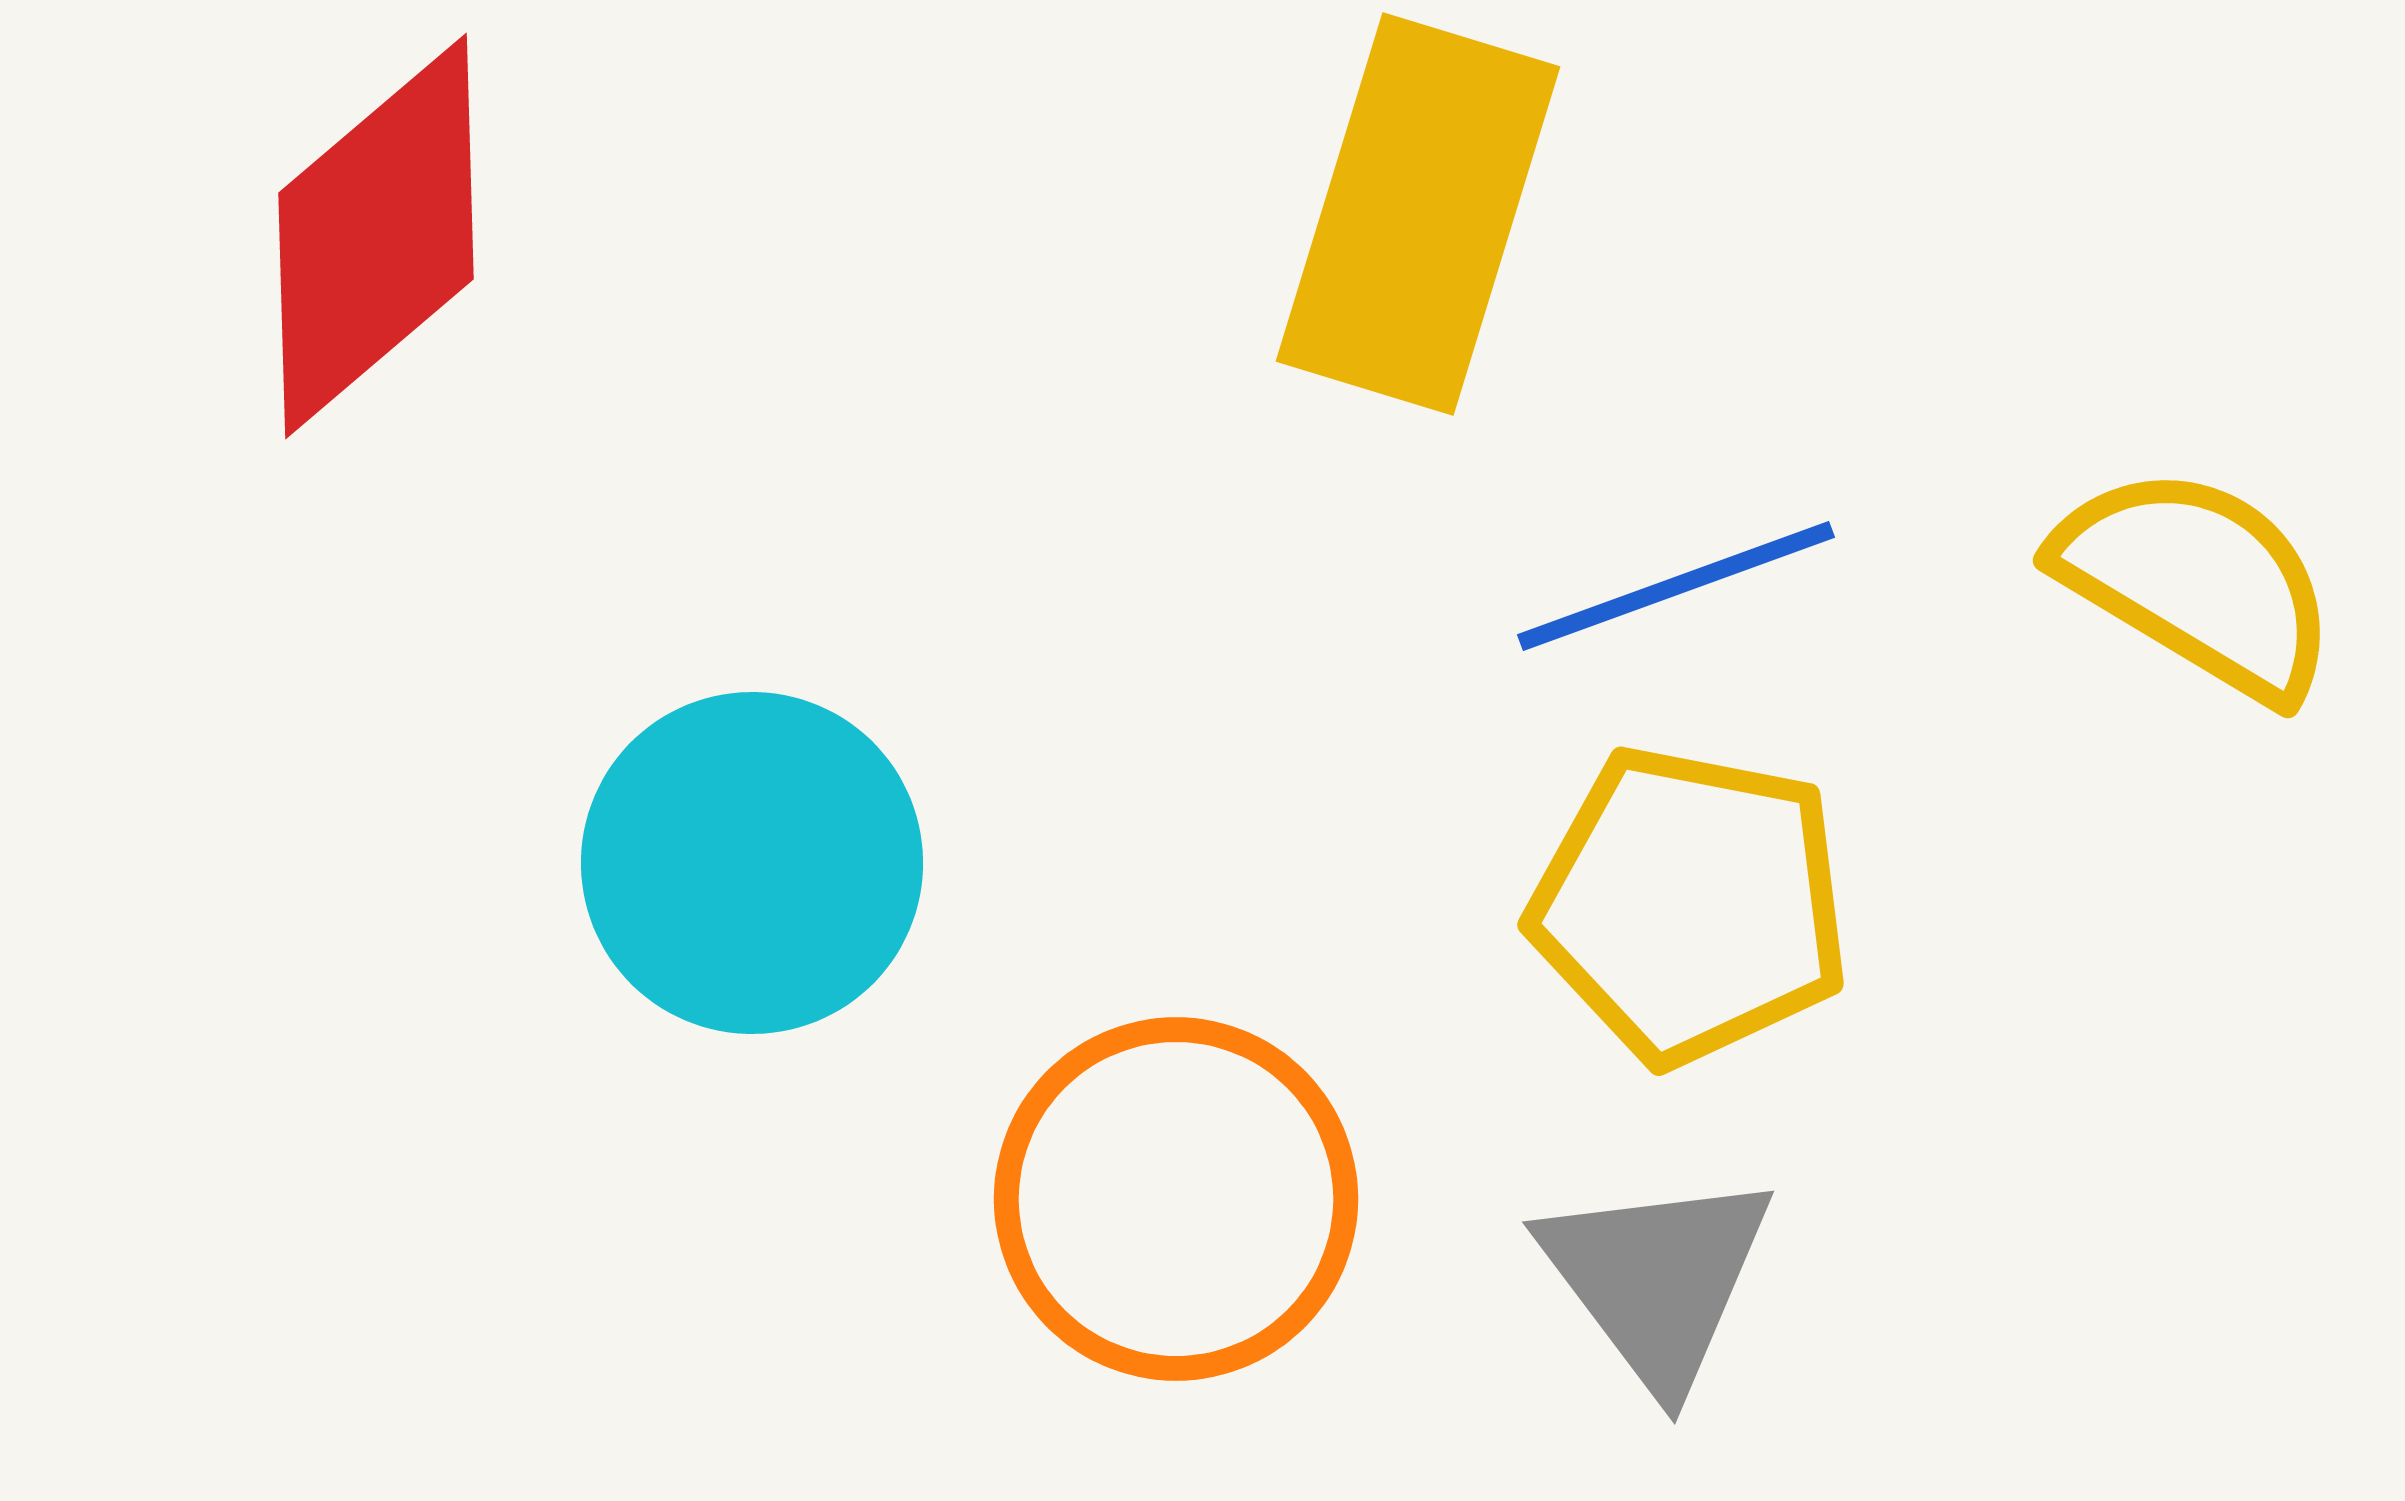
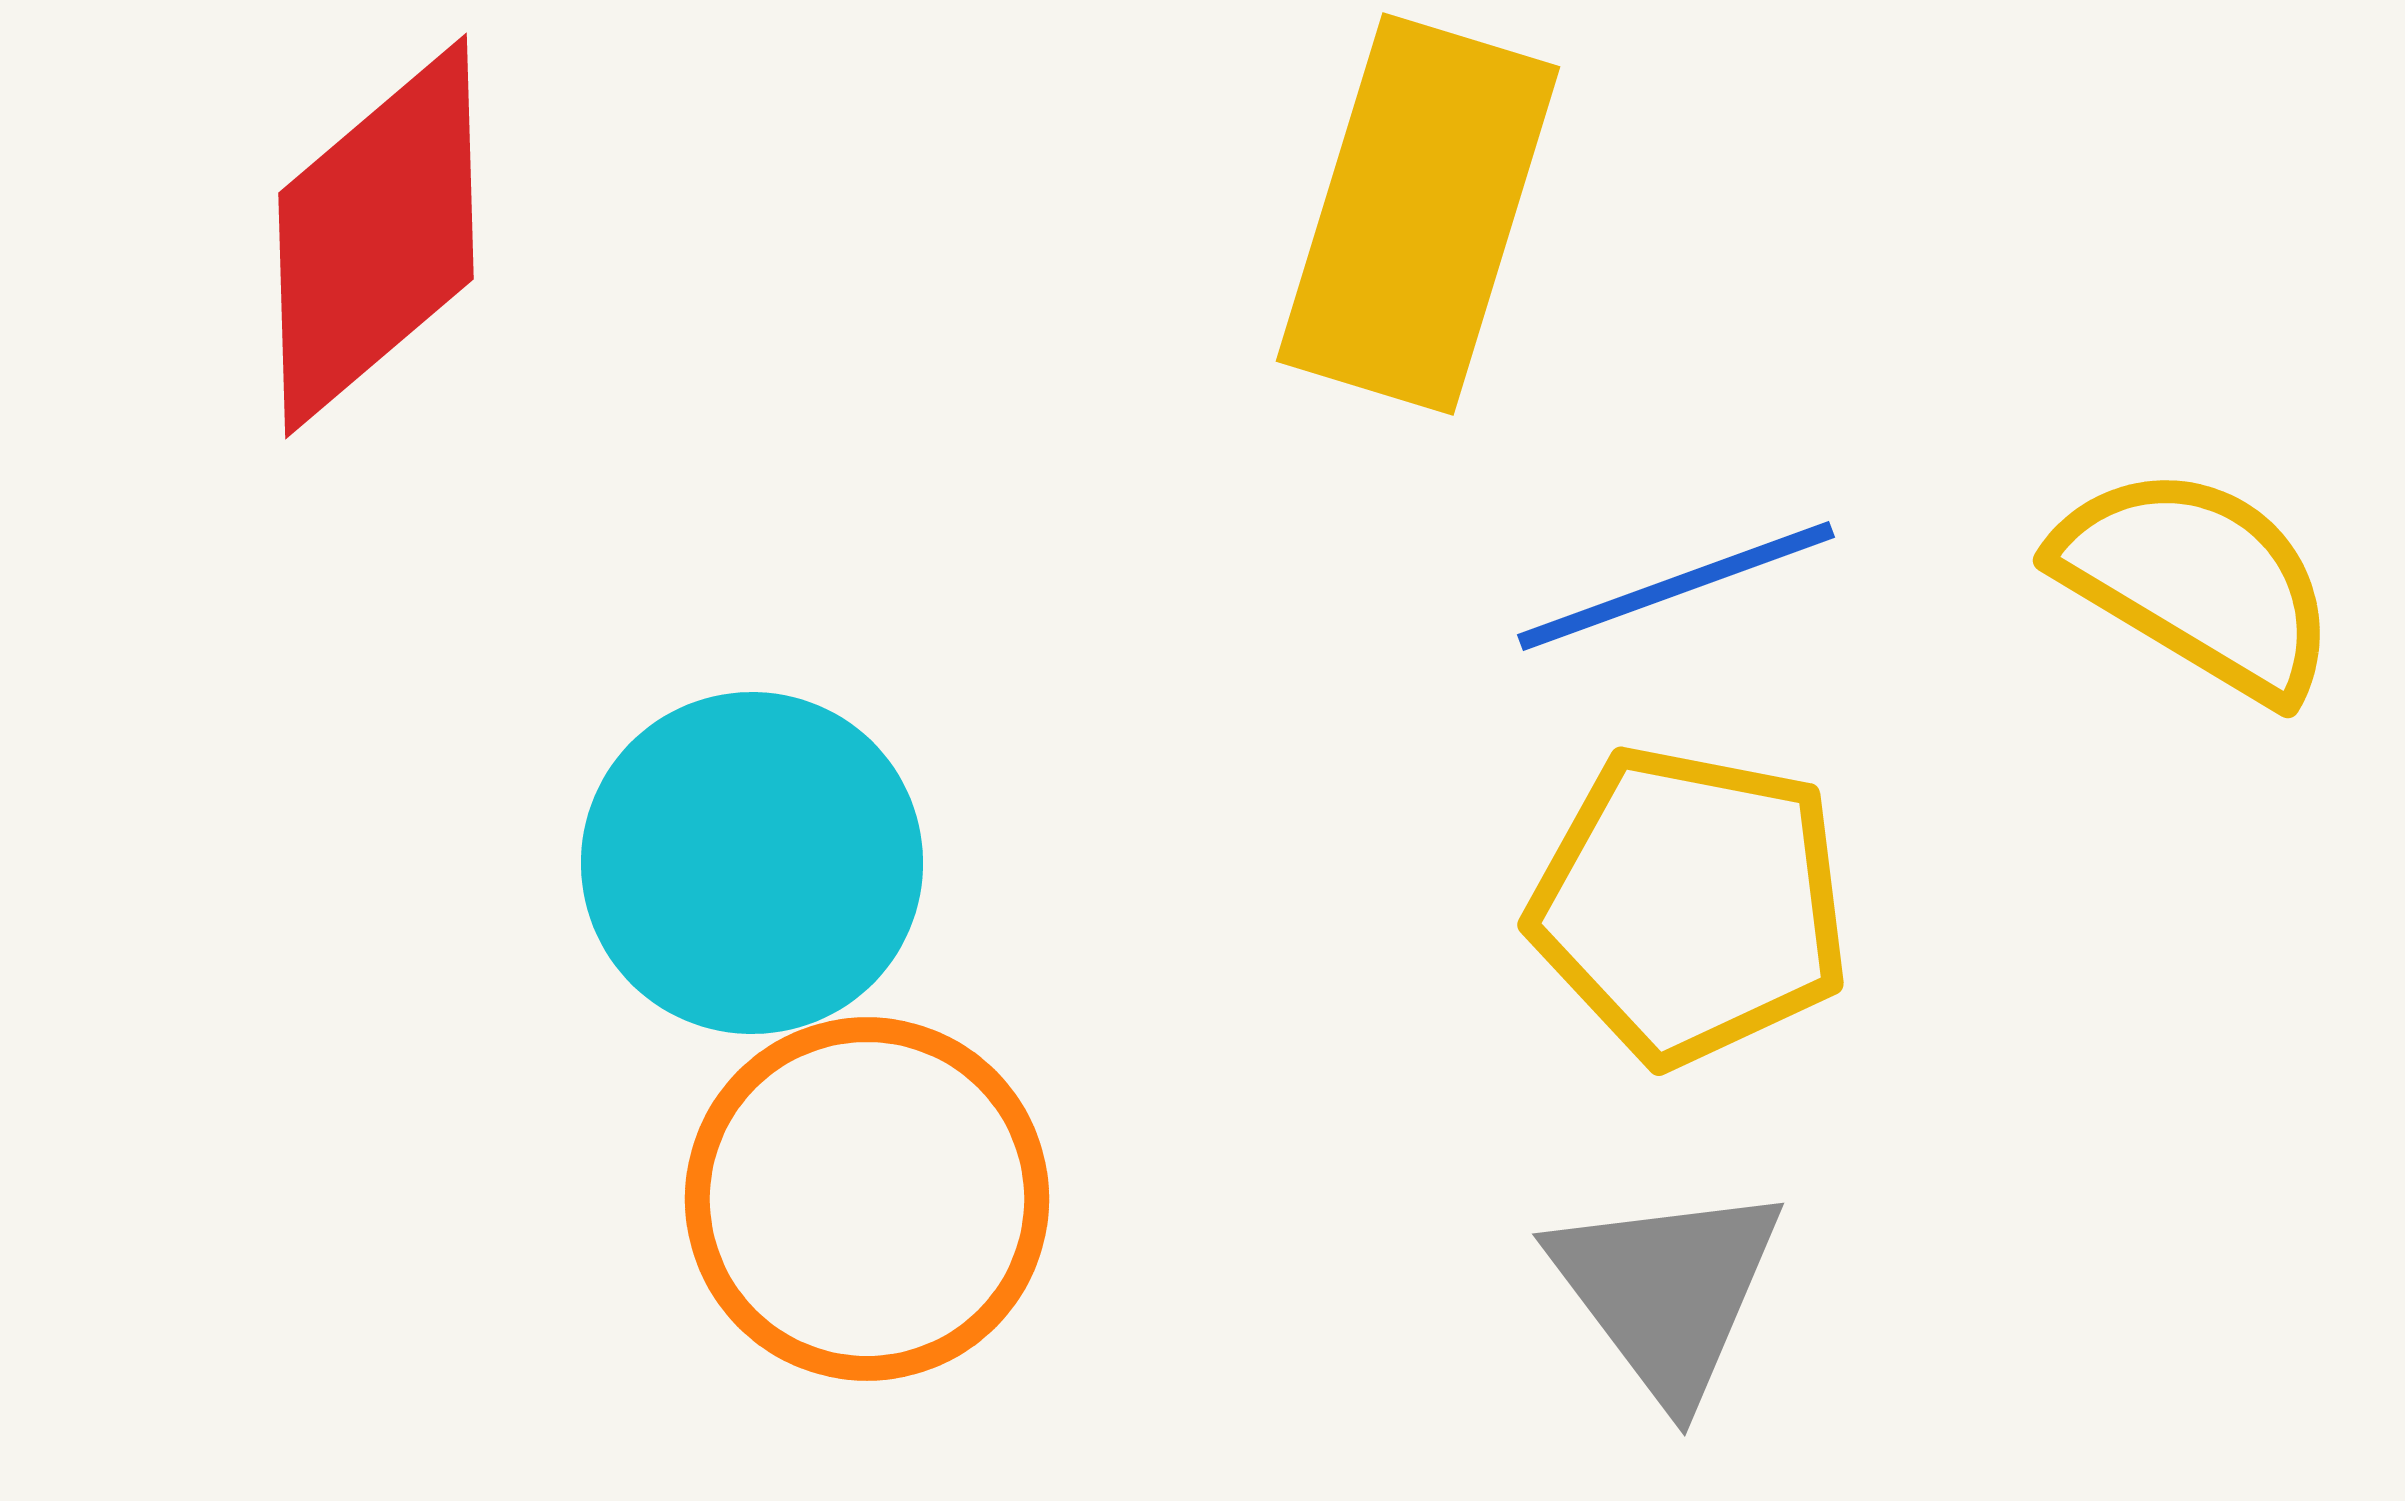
orange circle: moved 309 px left
gray triangle: moved 10 px right, 12 px down
